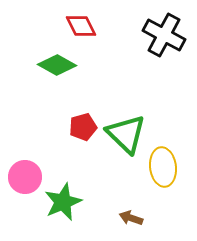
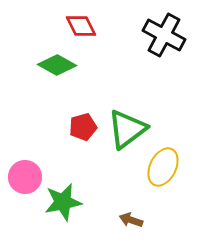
green triangle: moved 1 px right, 5 px up; rotated 39 degrees clockwise
yellow ellipse: rotated 33 degrees clockwise
green star: rotated 12 degrees clockwise
brown arrow: moved 2 px down
